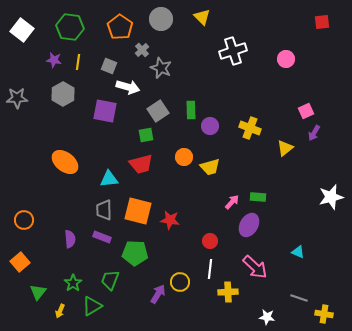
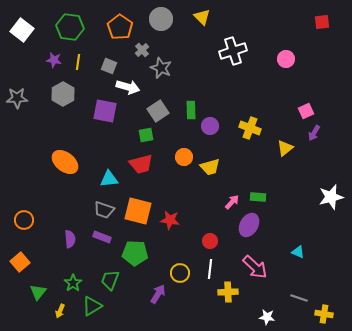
gray trapezoid at (104, 210): rotated 70 degrees counterclockwise
yellow circle at (180, 282): moved 9 px up
